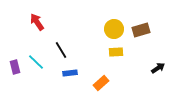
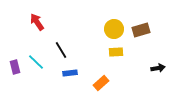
black arrow: rotated 24 degrees clockwise
